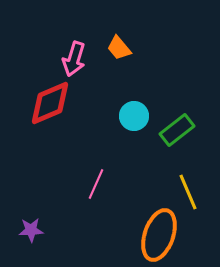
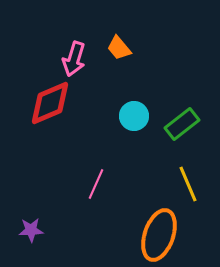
green rectangle: moved 5 px right, 6 px up
yellow line: moved 8 px up
